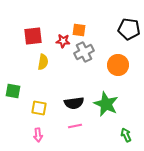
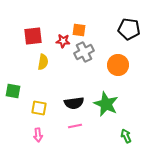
green arrow: moved 1 px down
